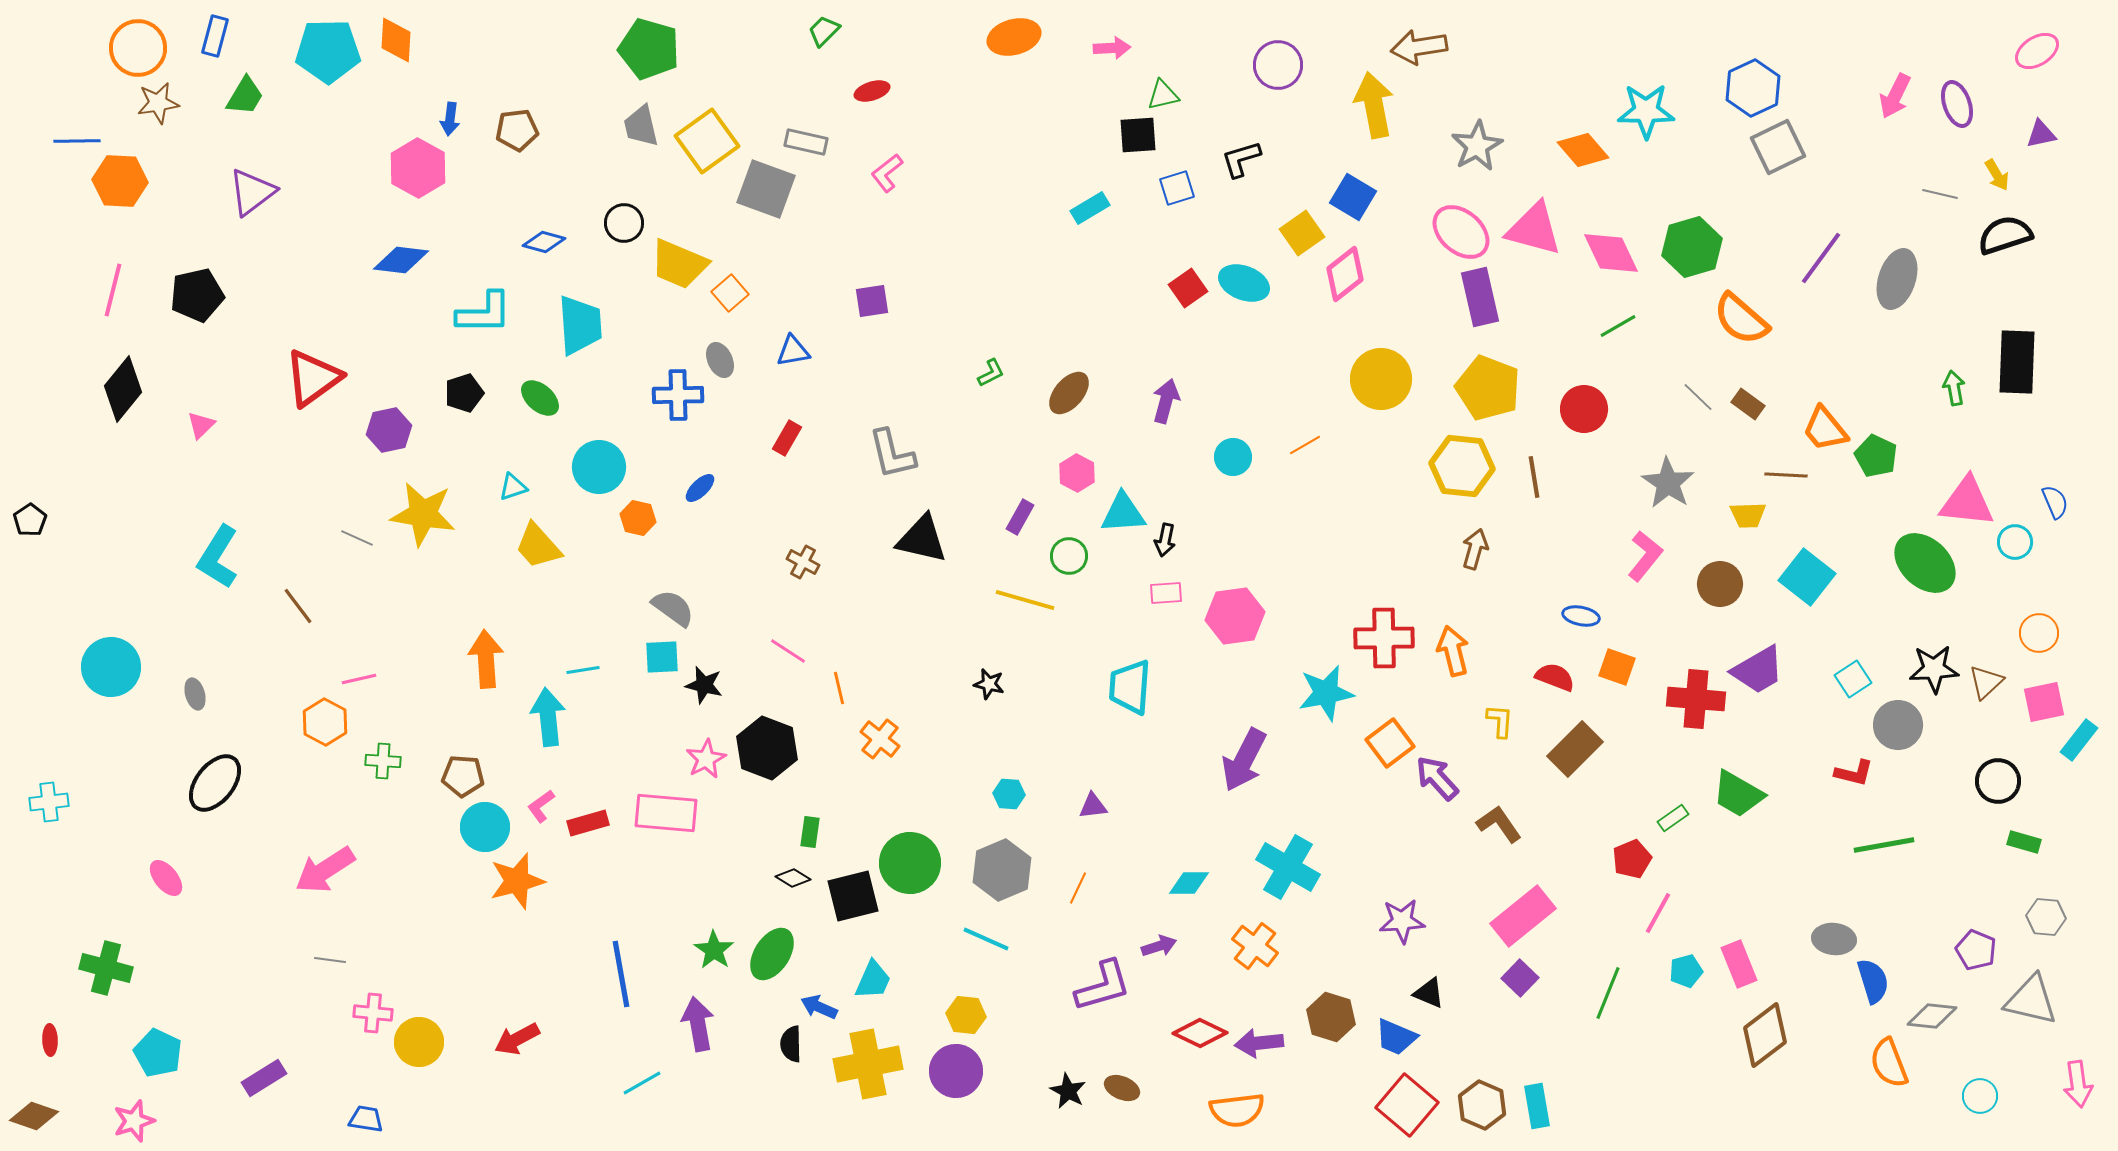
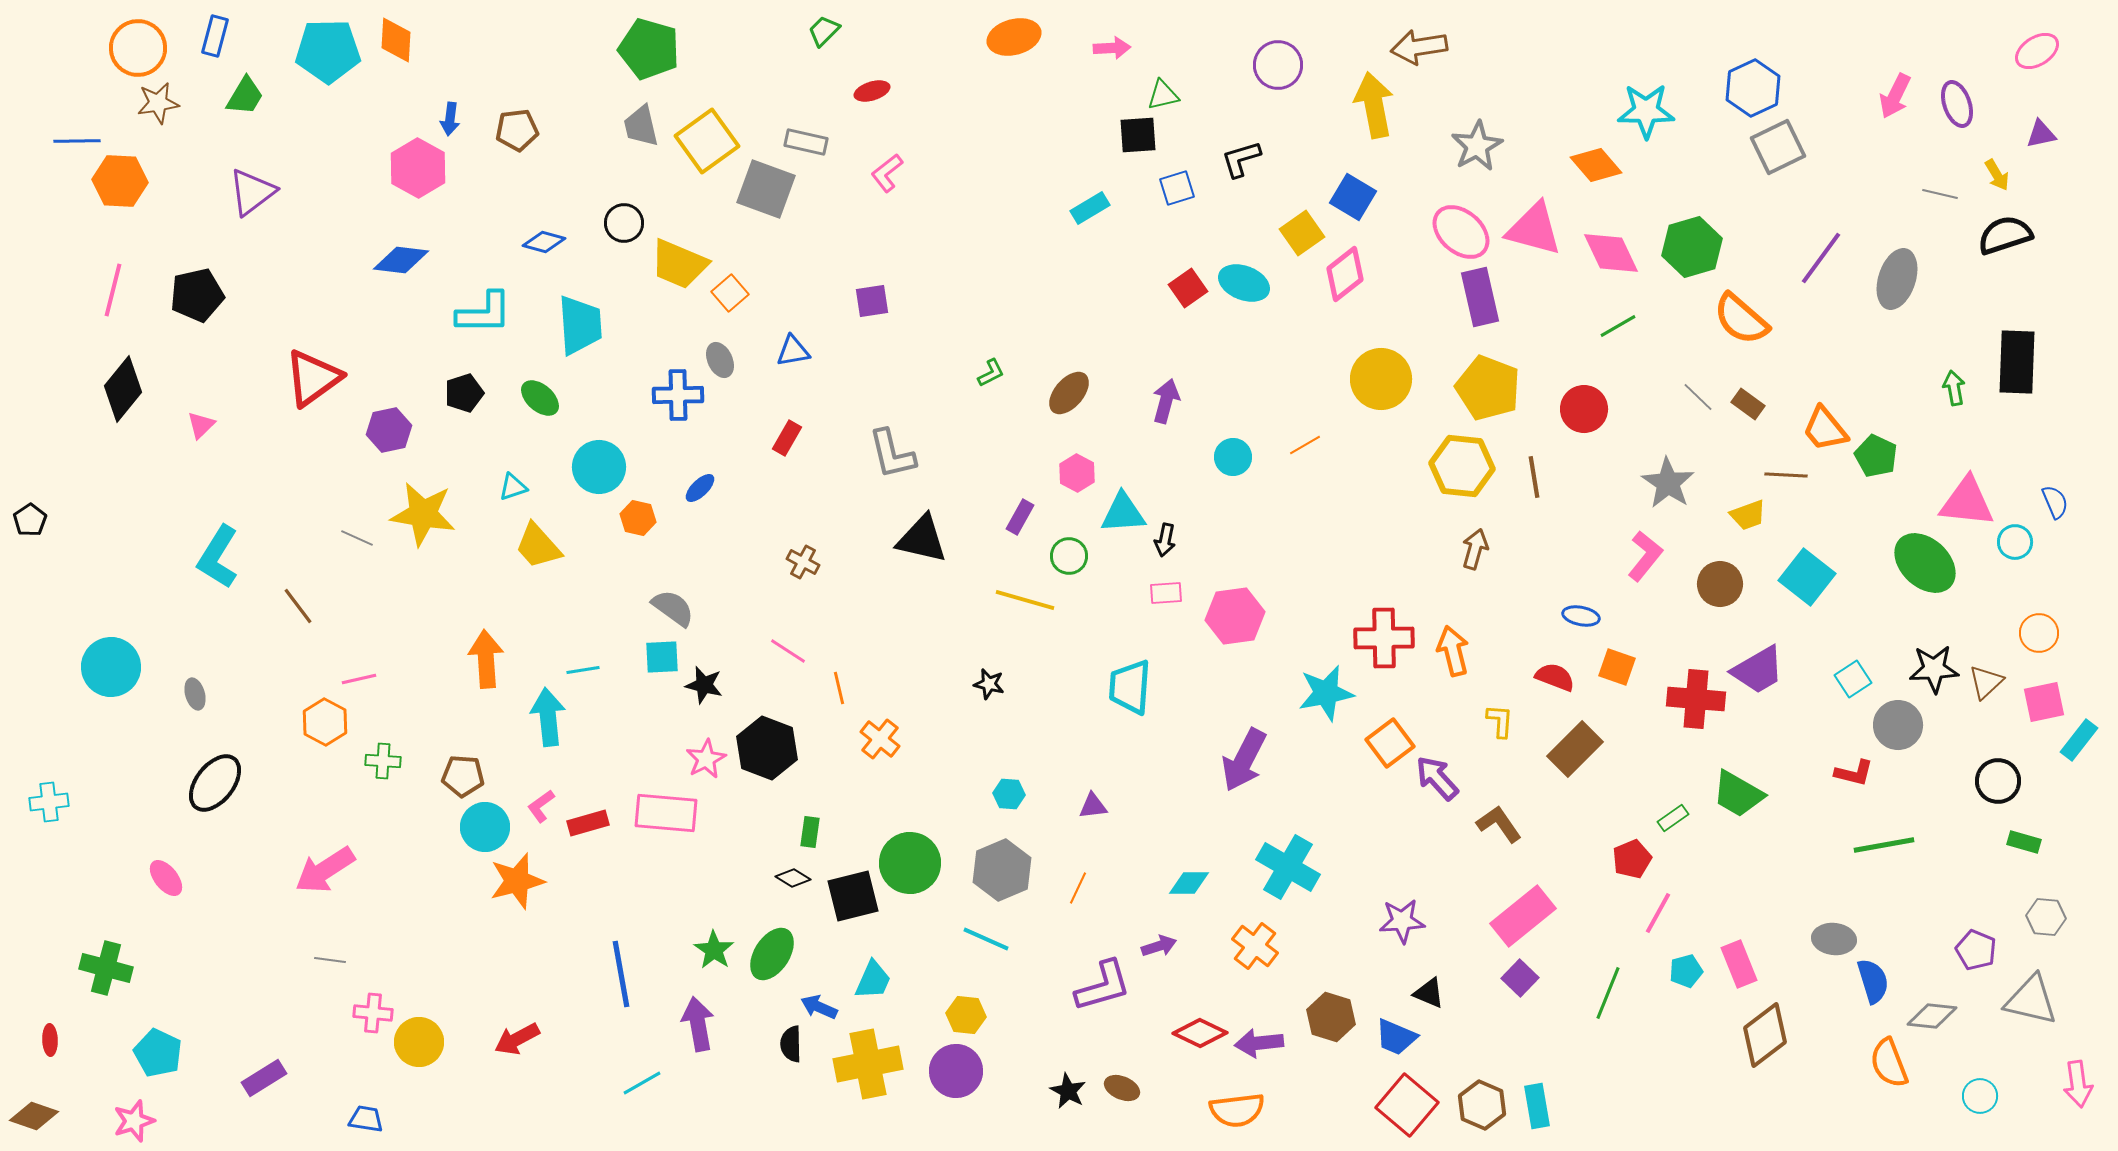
orange diamond at (1583, 150): moved 13 px right, 15 px down
yellow trapezoid at (1748, 515): rotated 18 degrees counterclockwise
